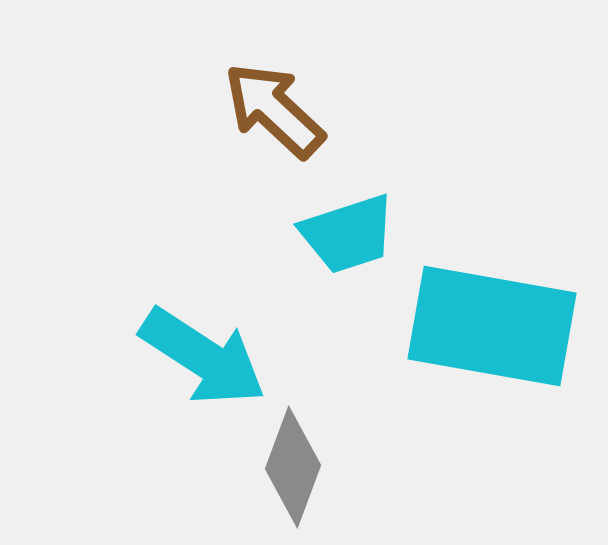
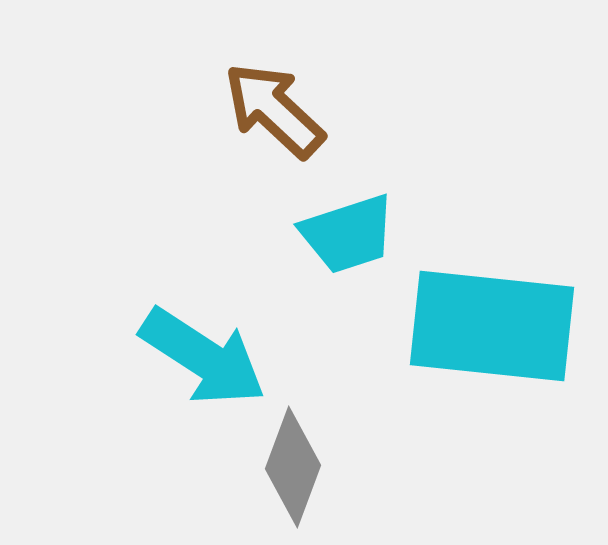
cyan rectangle: rotated 4 degrees counterclockwise
